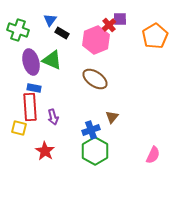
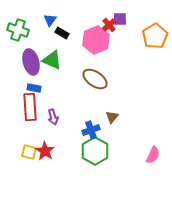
yellow square: moved 10 px right, 24 px down
